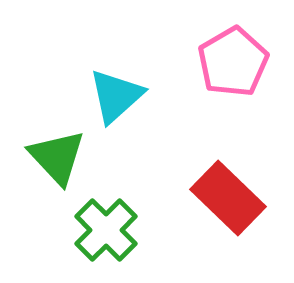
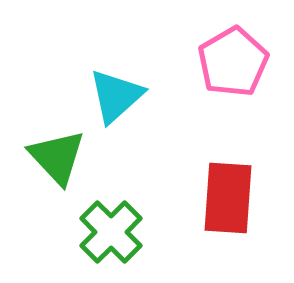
red rectangle: rotated 50 degrees clockwise
green cross: moved 5 px right, 2 px down
